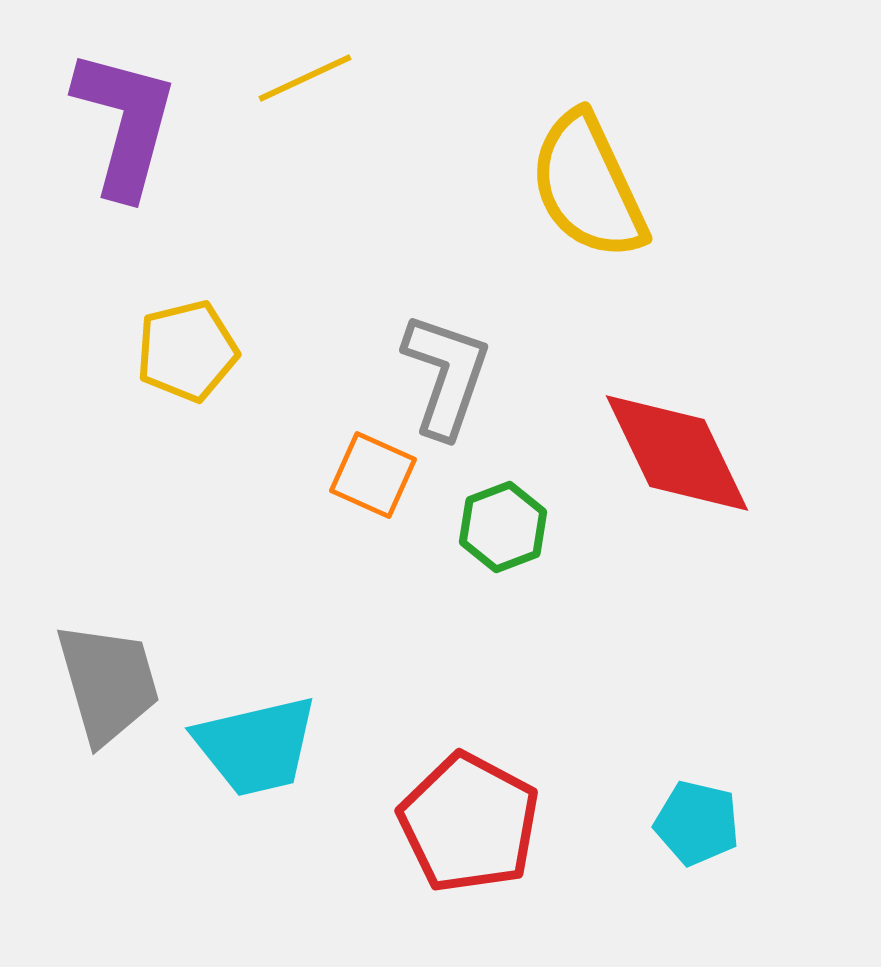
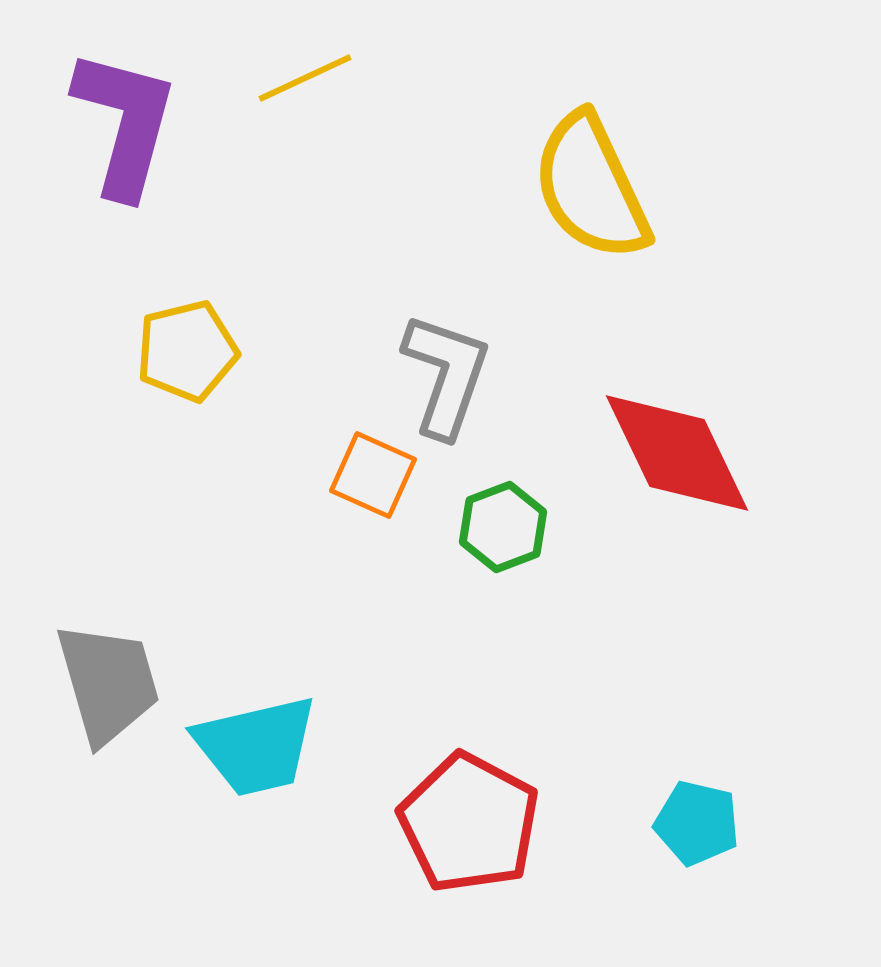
yellow semicircle: moved 3 px right, 1 px down
